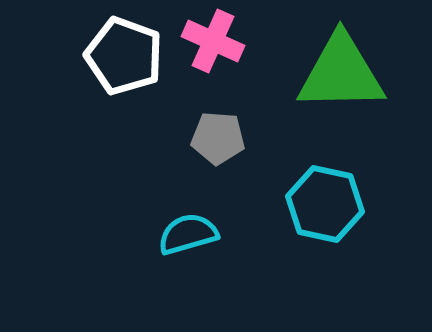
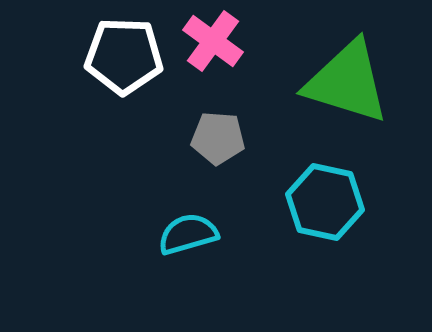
pink cross: rotated 12 degrees clockwise
white pentagon: rotated 18 degrees counterclockwise
green triangle: moved 6 px right, 9 px down; rotated 18 degrees clockwise
cyan hexagon: moved 2 px up
